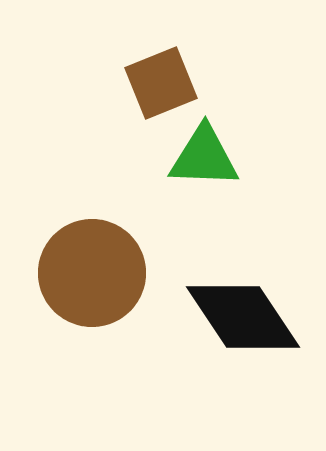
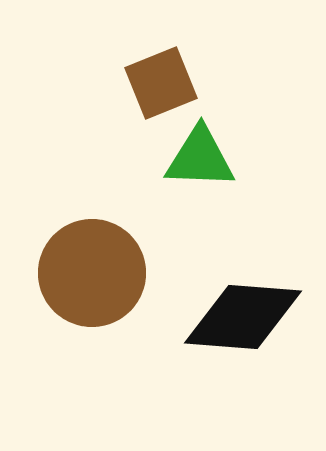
green triangle: moved 4 px left, 1 px down
black diamond: rotated 52 degrees counterclockwise
